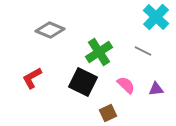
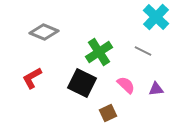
gray diamond: moved 6 px left, 2 px down
black square: moved 1 px left, 1 px down
